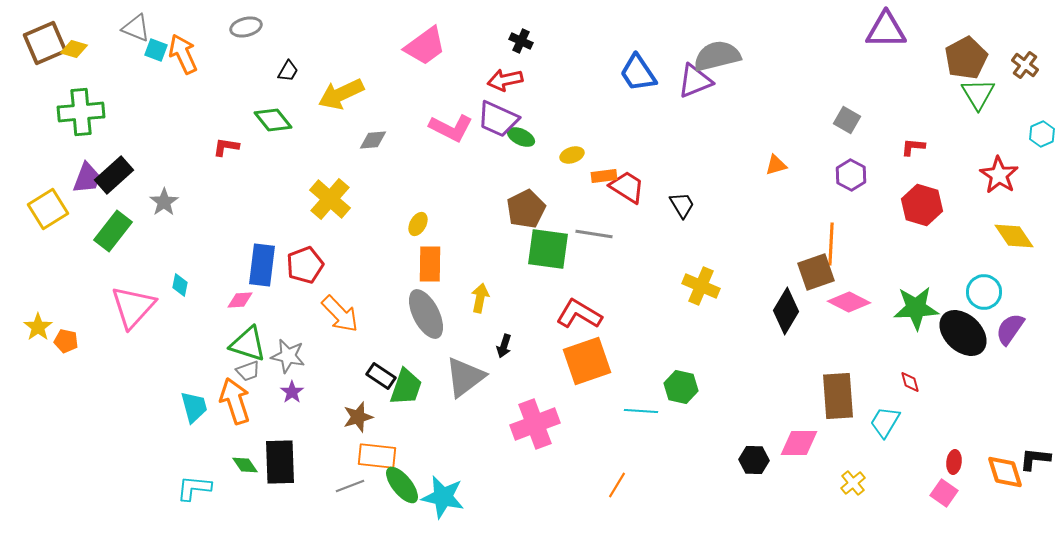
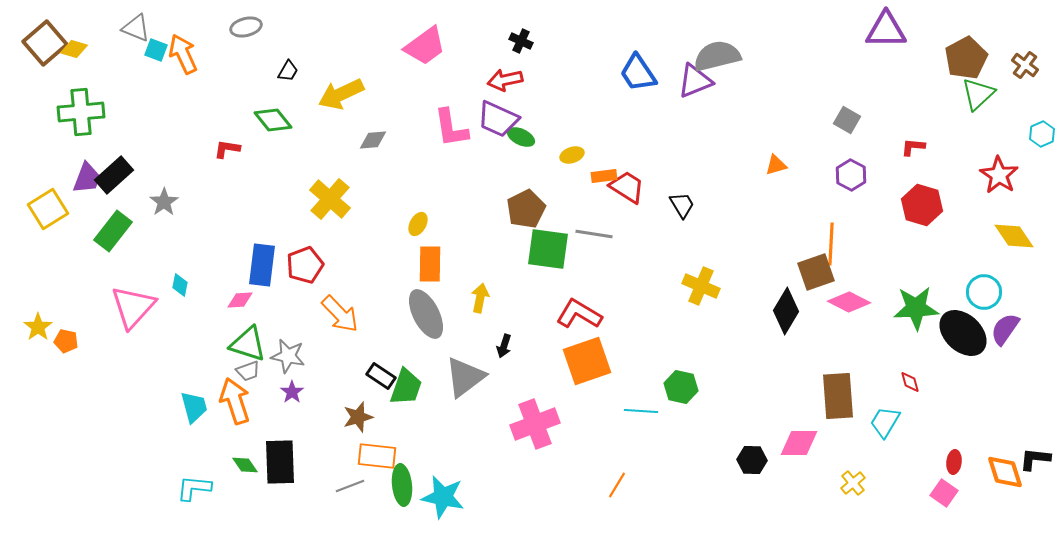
brown square at (45, 43): rotated 18 degrees counterclockwise
green triangle at (978, 94): rotated 18 degrees clockwise
pink L-shape at (451, 128): rotated 54 degrees clockwise
red L-shape at (226, 147): moved 1 px right, 2 px down
purple semicircle at (1010, 329): moved 5 px left
black hexagon at (754, 460): moved 2 px left
green ellipse at (402, 485): rotated 33 degrees clockwise
